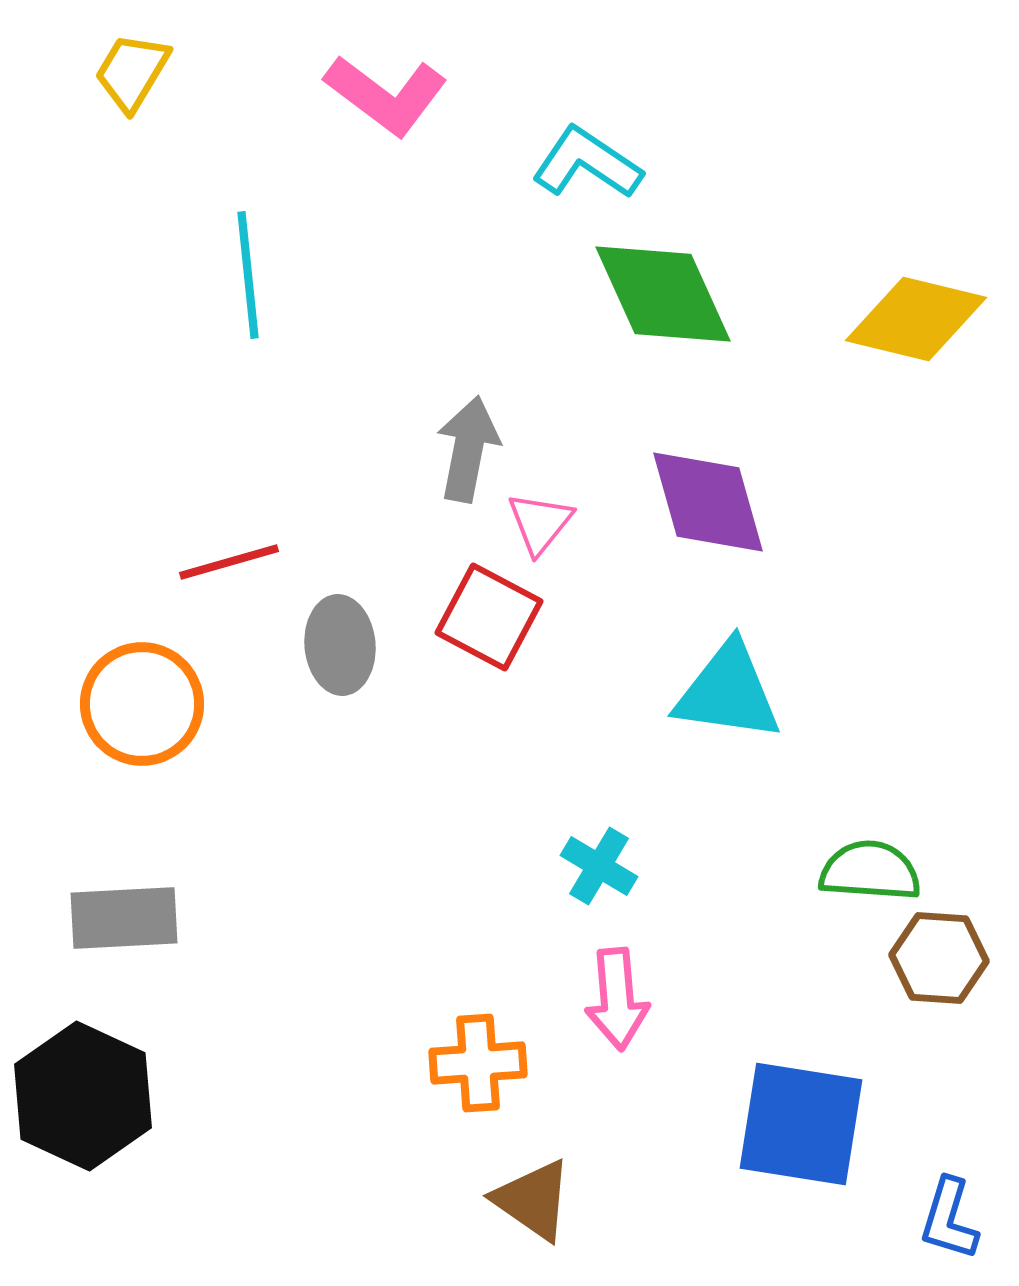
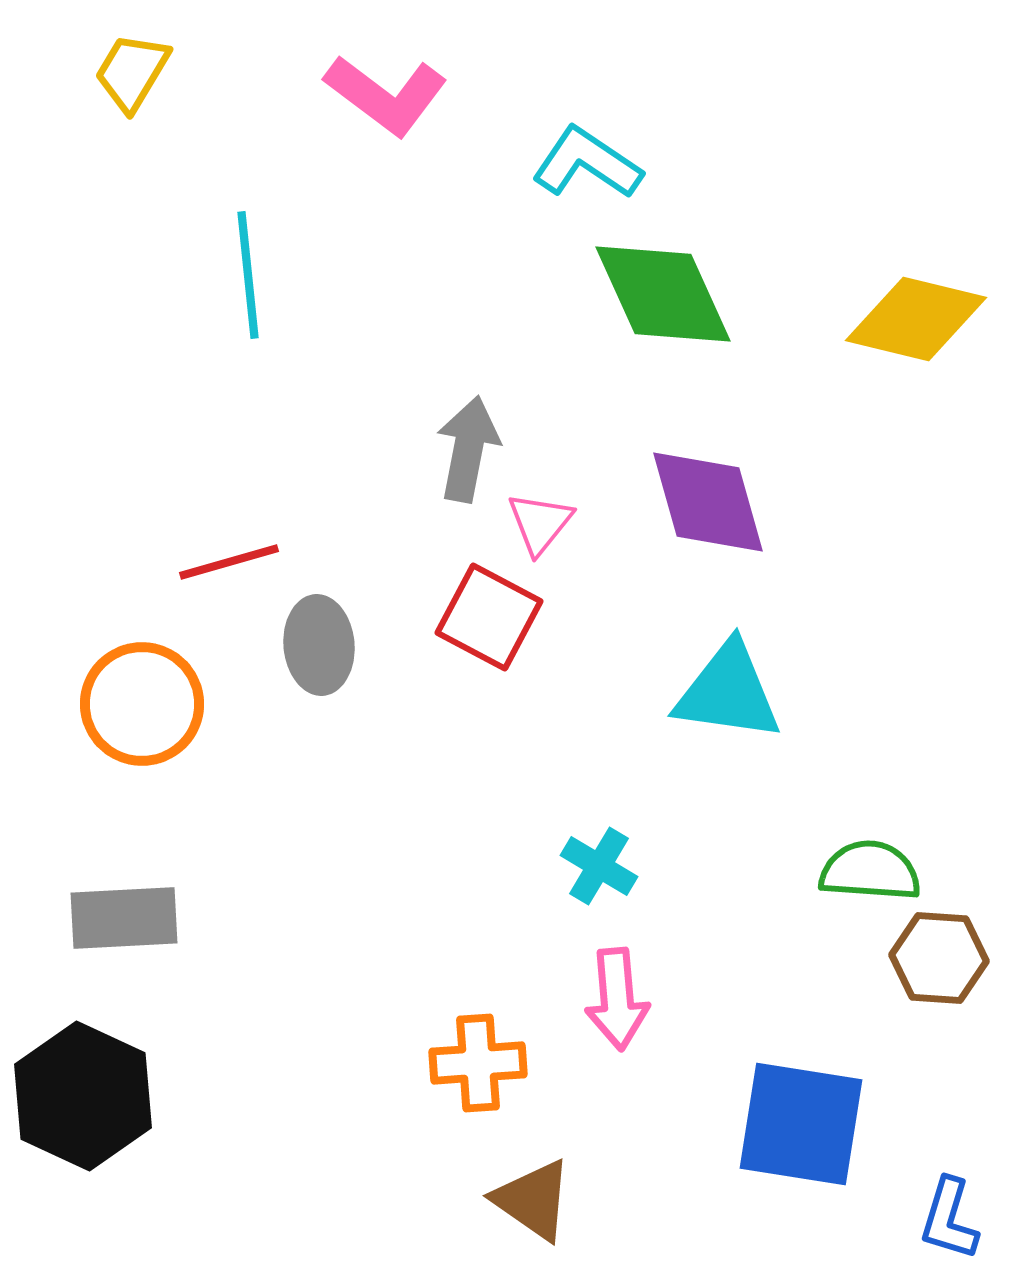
gray ellipse: moved 21 px left
